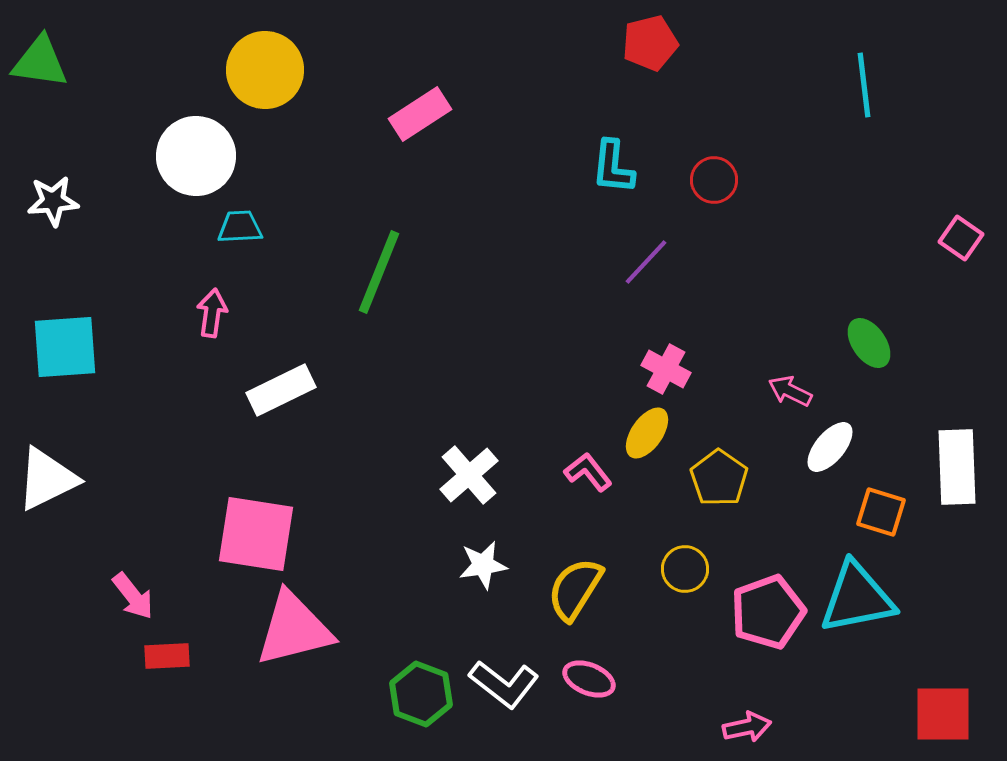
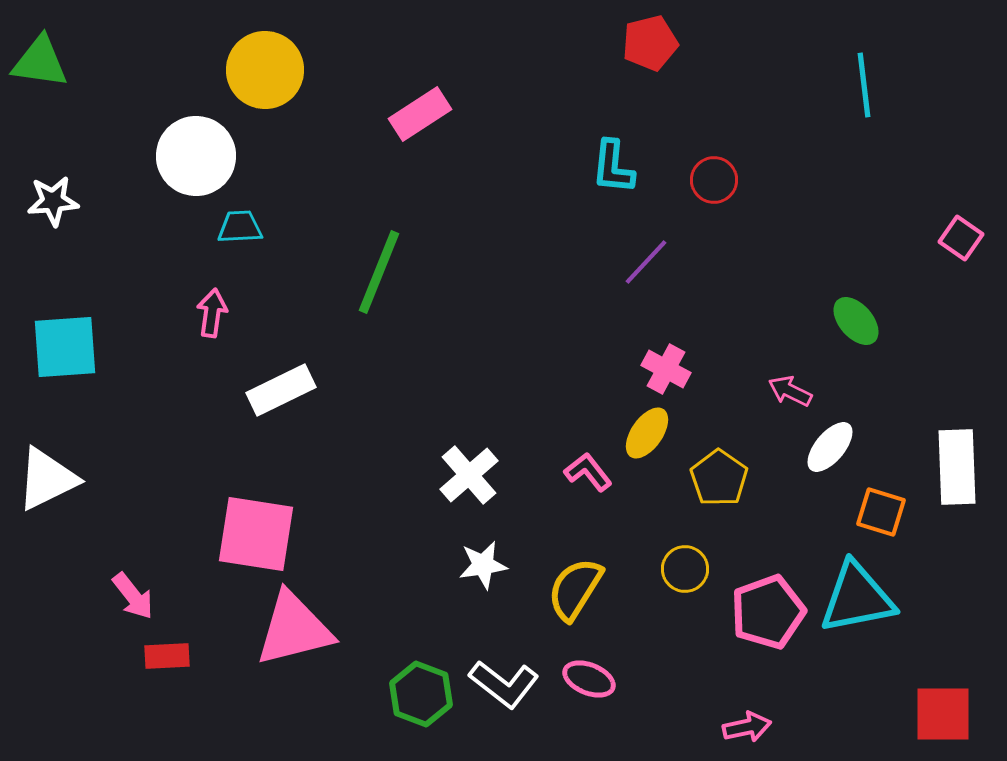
green ellipse at (869, 343): moved 13 px left, 22 px up; rotated 6 degrees counterclockwise
